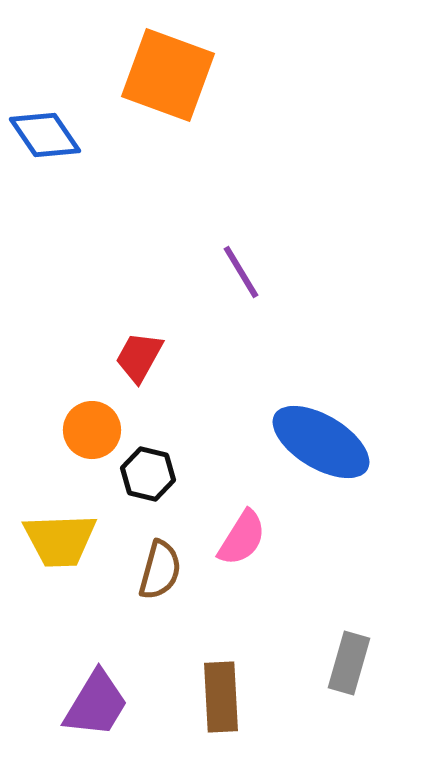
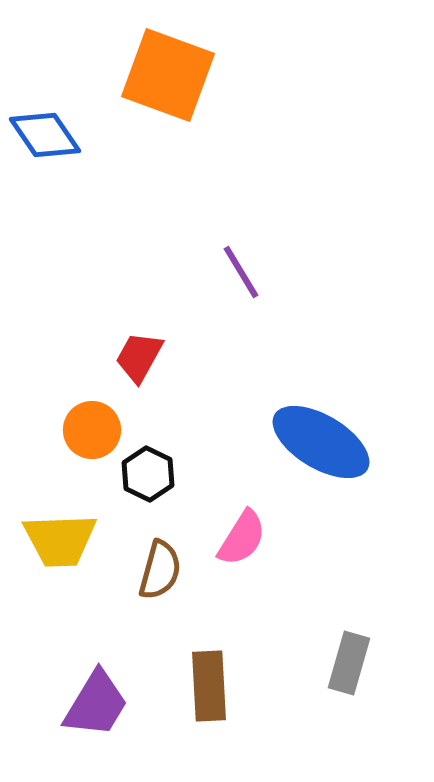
black hexagon: rotated 12 degrees clockwise
brown rectangle: moved 12 px left, 11 px up
